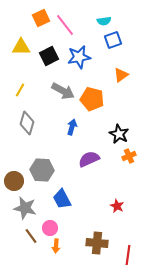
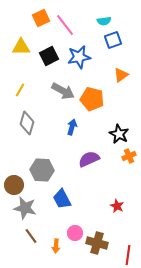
brown circle: moved 4 px down
pink circle: moved 25 px right, 5 px down
brown cross: rotated 10 degrees clockwise
